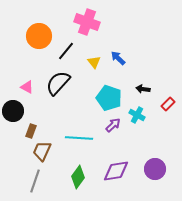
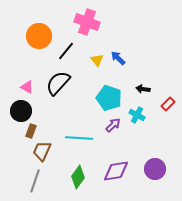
yellow triangle: moved 3 px right, 2 px up
black circle: moved 8 px right
